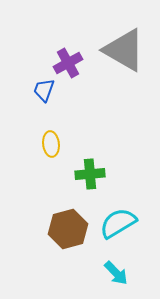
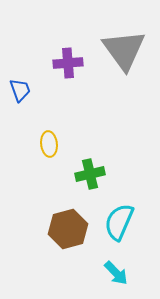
gray triangle: rotated 24 degrees clockwise
purple cross: rotated 24 degrees clockwise
blue trapezoid: moved 24 px left; rotated 140 degrees clockwise
yellow ellipse: moved 2 px left
green cross: rotated 8 degrees counterclockwise
cyan semicircle: moved 1 px right, 1 px up; rotated 36 degrees counterclockwise
